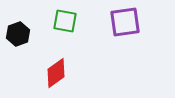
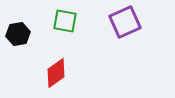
purple square: rotated 16 degrees counterclockwise
black hexagon: rotated 10 degrees clockwise
